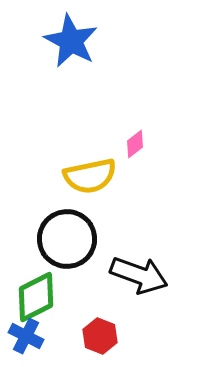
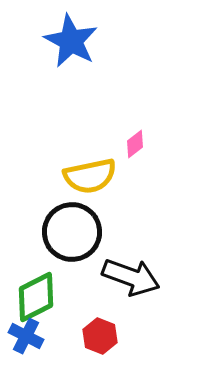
black circle: moved 5 px right, 7 px up
black arrow: moved 8 px left, 2 px down
